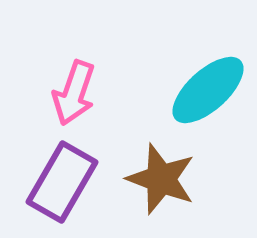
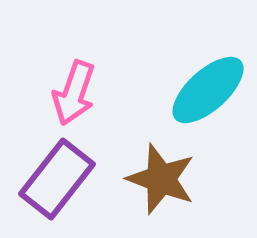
purple rectangle: moved 5 px left, 3 px up; rotated 8 degrees clockwise
